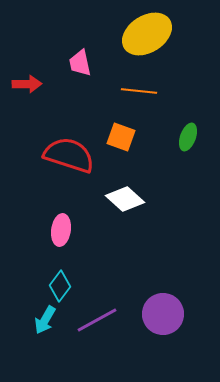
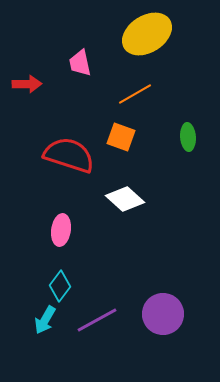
orange line: moved 4 px left, 3 px down; rotated 36 degrees counterclockwise
green ellipse: rotated 24 degrees counterclockwise
